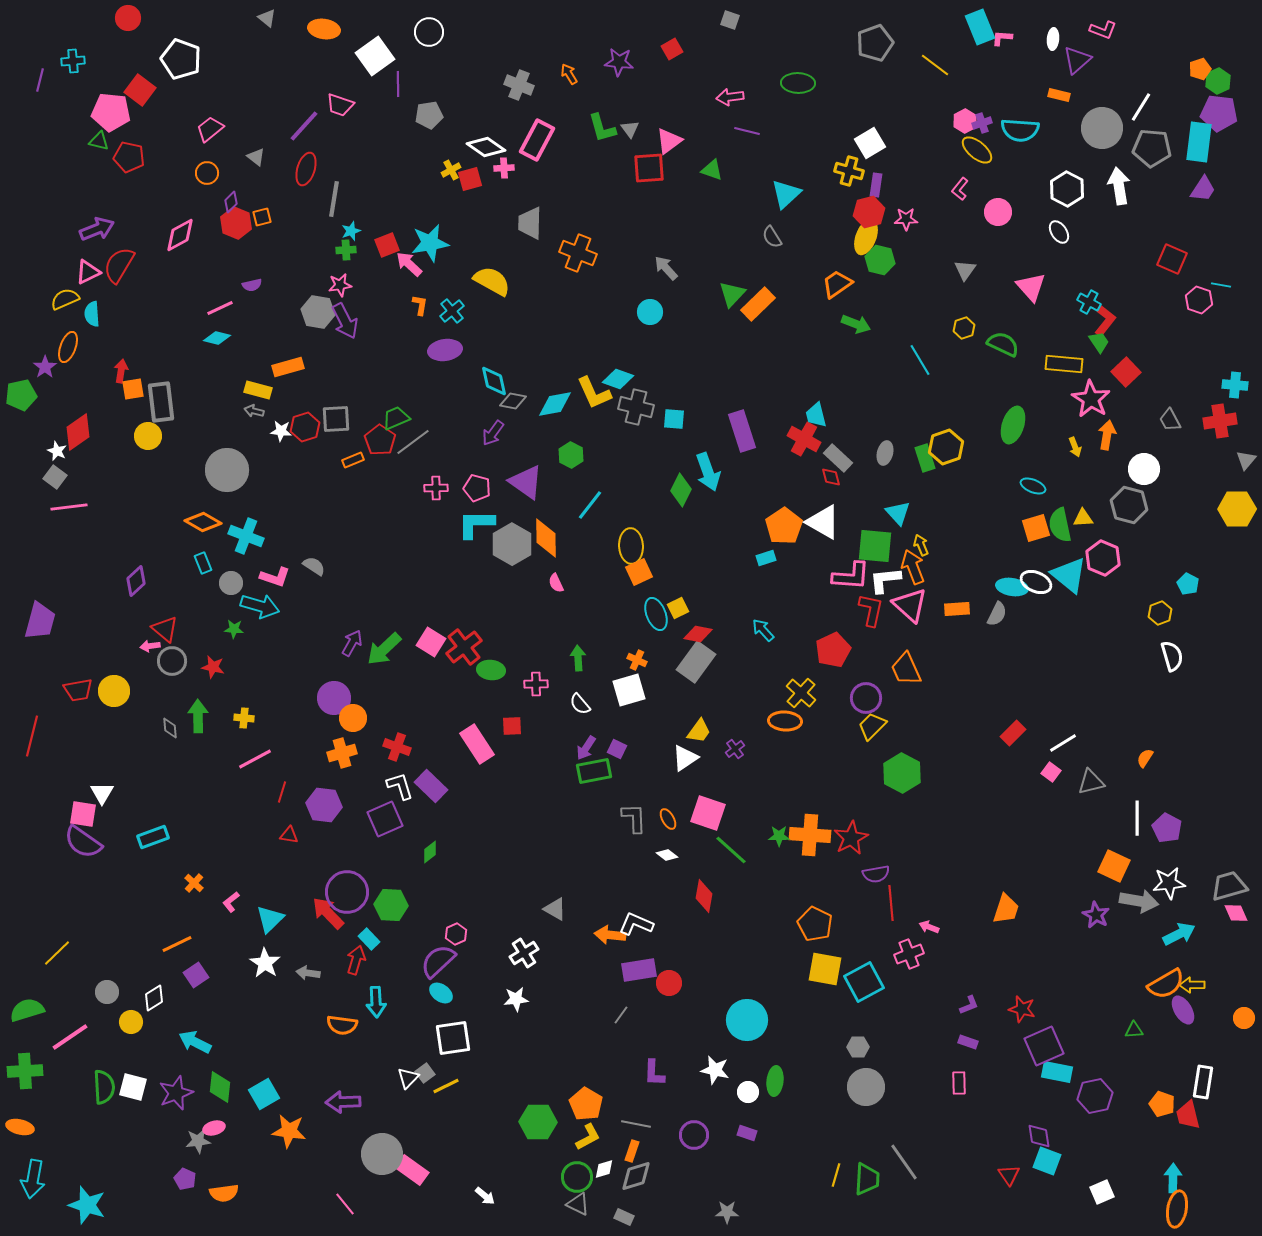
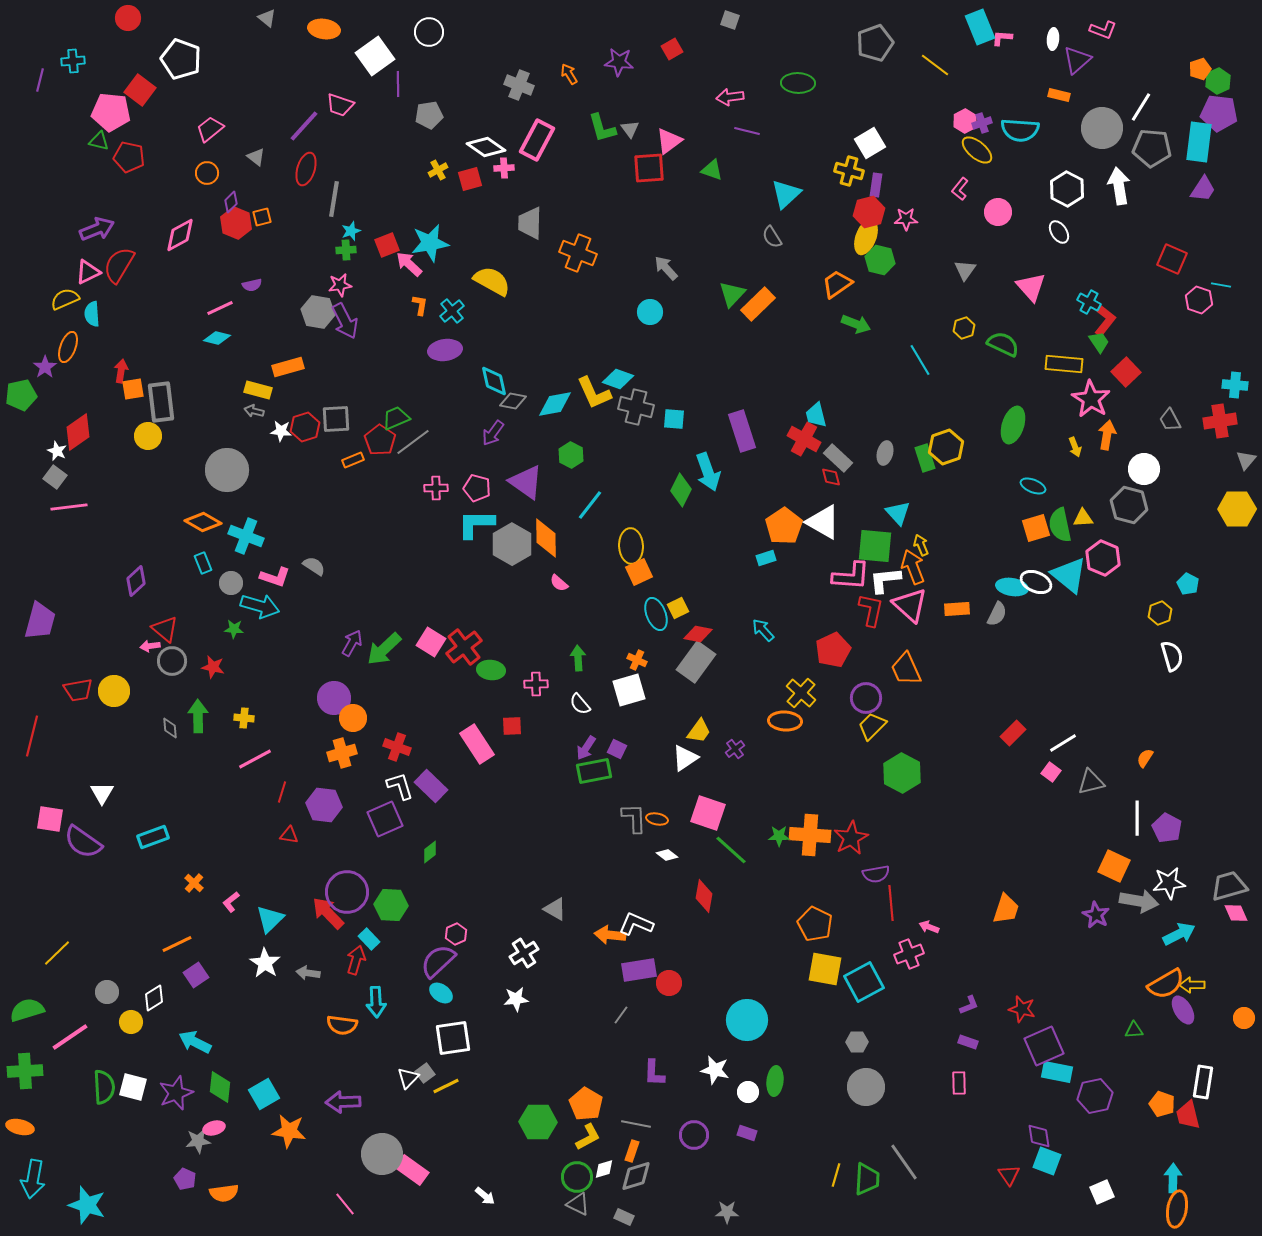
yellow cross at (451, 170): moved 13 px left
pink semicircle at (556, 583): moved 3 px right; rotated 24 degrees counterclockwise
pink square at (83, 814): moved 33 px left, 5 px down
orange ellipse at (668, 819): moved 11 px left; rotated 50 degrees counterclockwise
gray hexagon at (858, 1047): moved 1 px left, 5 px up
